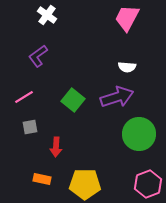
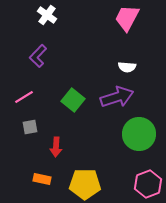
purple L-shape: rotated 10 degrees counterclockwise
